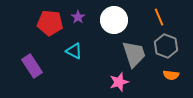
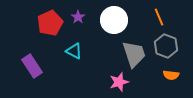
red pentagon: rotated 30 degrees counterclockwise
